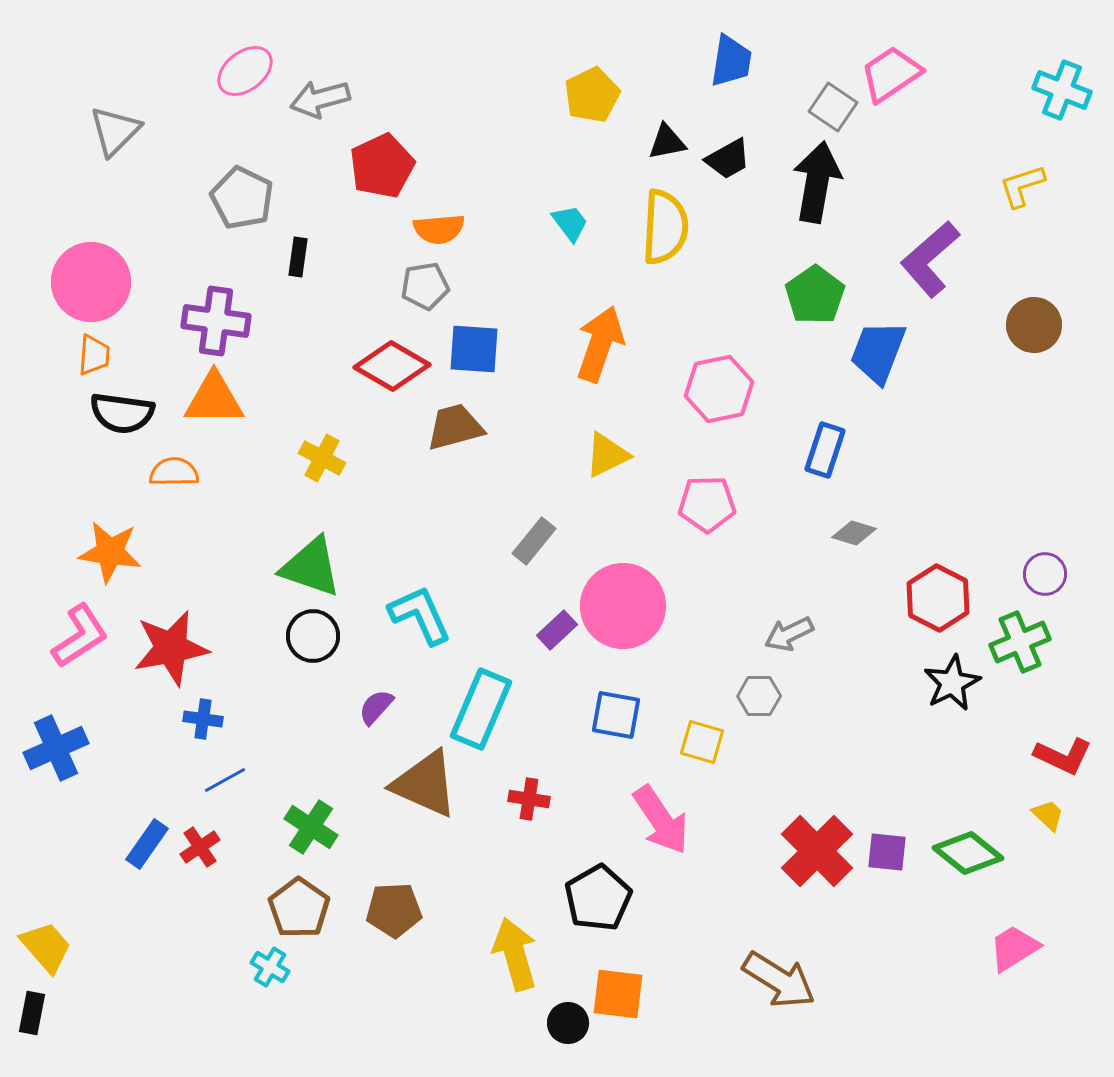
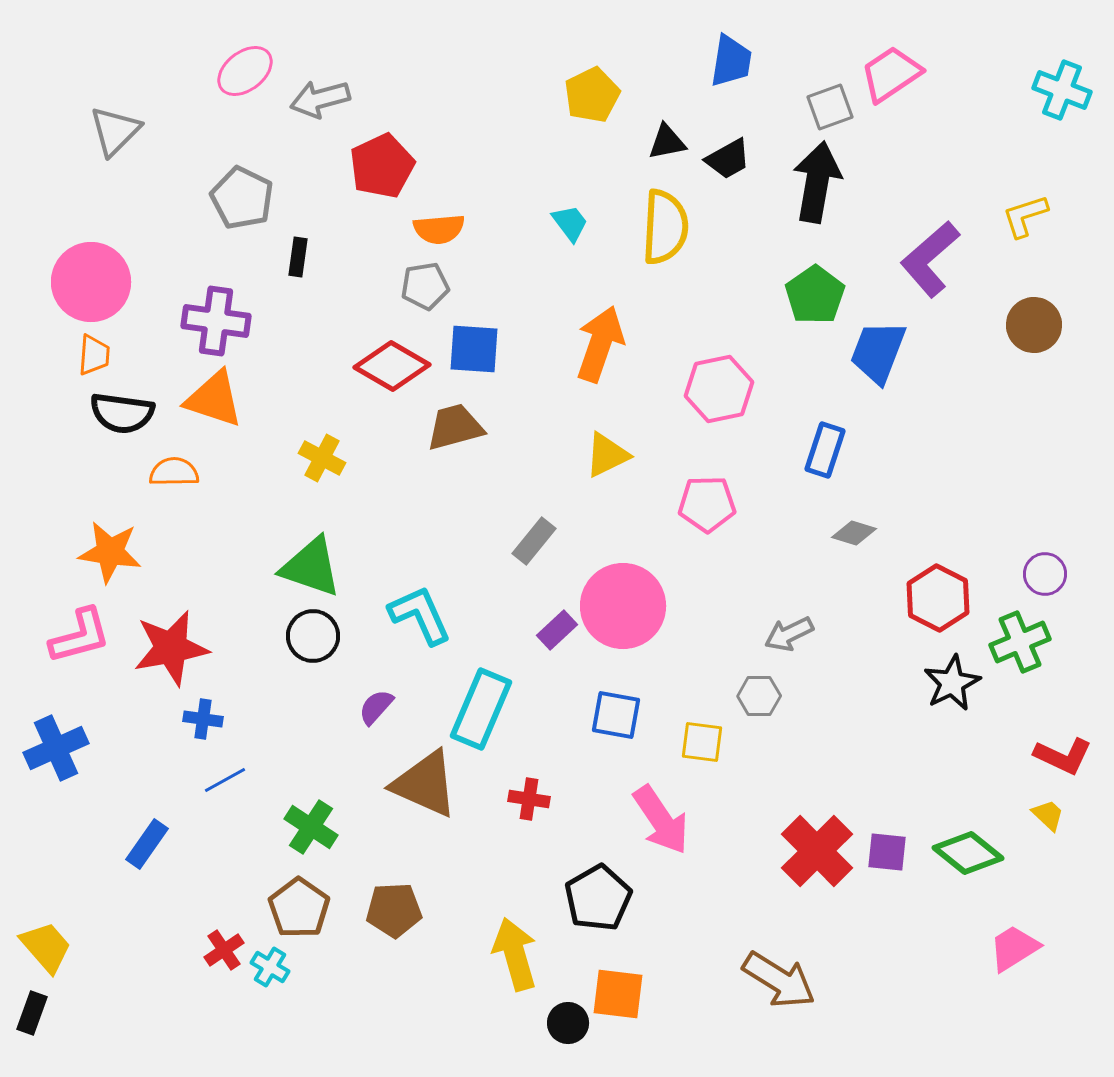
gray square at (833, 107): moved 3 px left; rotated 36 degrees clockwise
yellow L-shape at (1022, 186): moved 3 px right, 30 px down
orange triangle at (214, 399): rotated 18 degrees clockwise
pink L-shape at (80, 636): rotated 18 degrees clockwise
yellow square at (702, 742): rotated 9 degrees counterclockwise
red cross at (200, 847): moved 24 px right, 103 px down
black rectangle at (32, 1013): rotated 9 degrees clockwise
